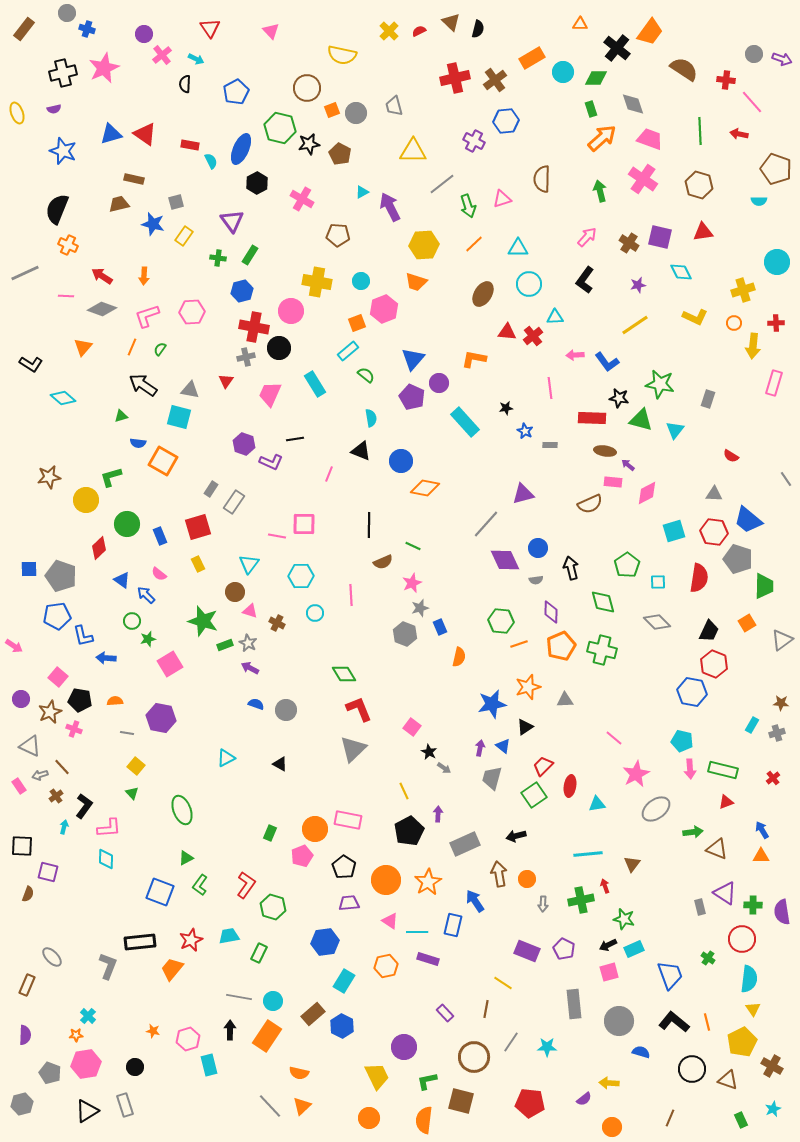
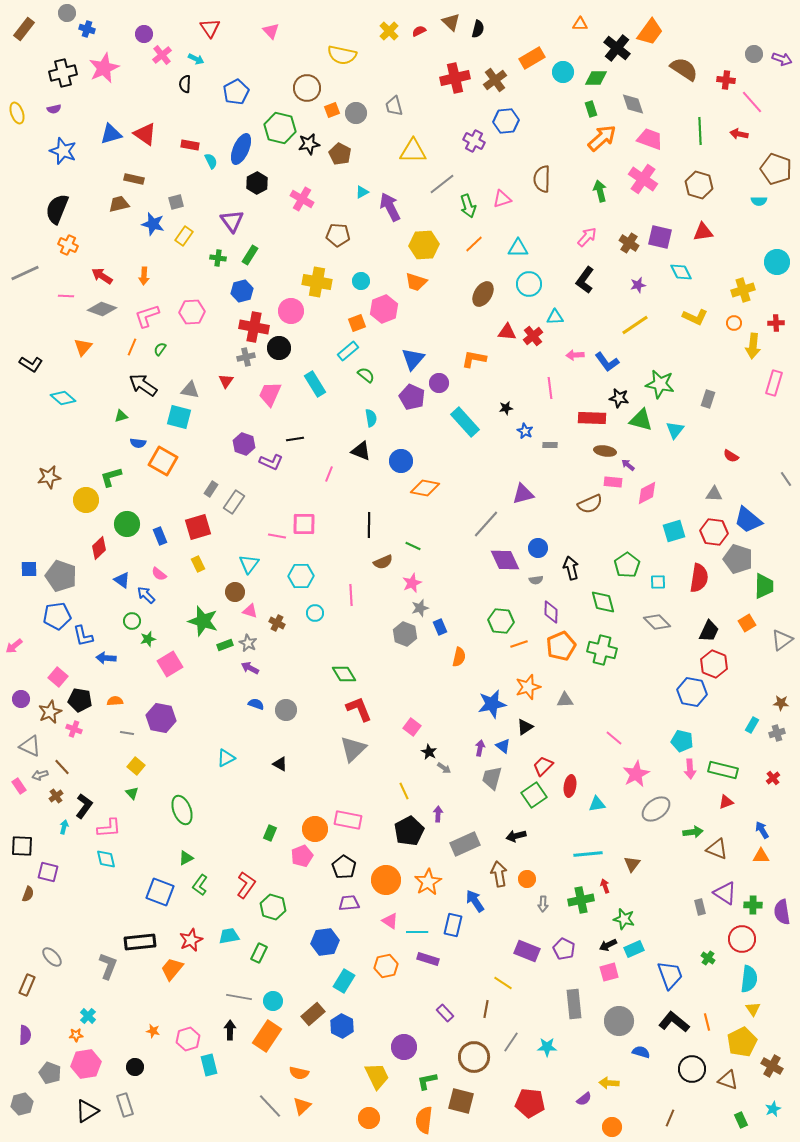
pink arrow at (14, 646): rotated 108 degrees clockwise
cyan diamond at (106, 859): rotated 15 degrees counterclockwise
